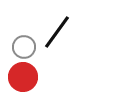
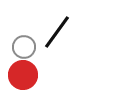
red circle: moved 2 px up
